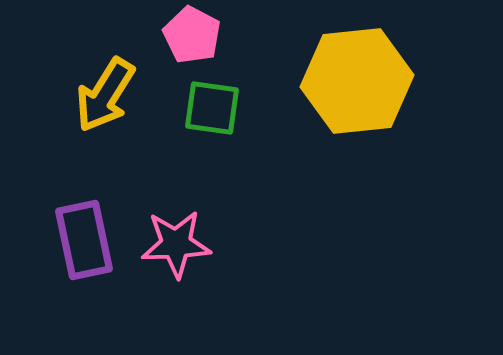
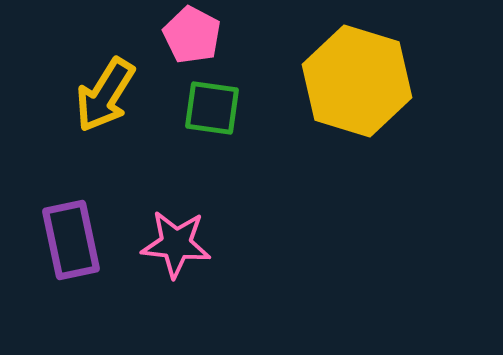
yellow hexagon: rotated 23 degrees clockwise
purple rectangle: moved 13 px left
pink star: rotated 8 degrees clockwise
